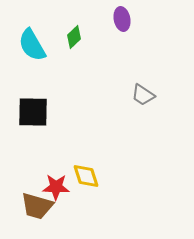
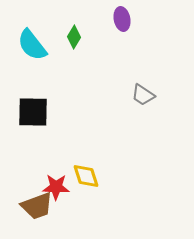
green diamond: rotated 15 degrees counterclockwise
cyan semicircle: rotated 8 degrees counterclockwise
brown trapezoid: rotated 36 degrees counterclockwise
